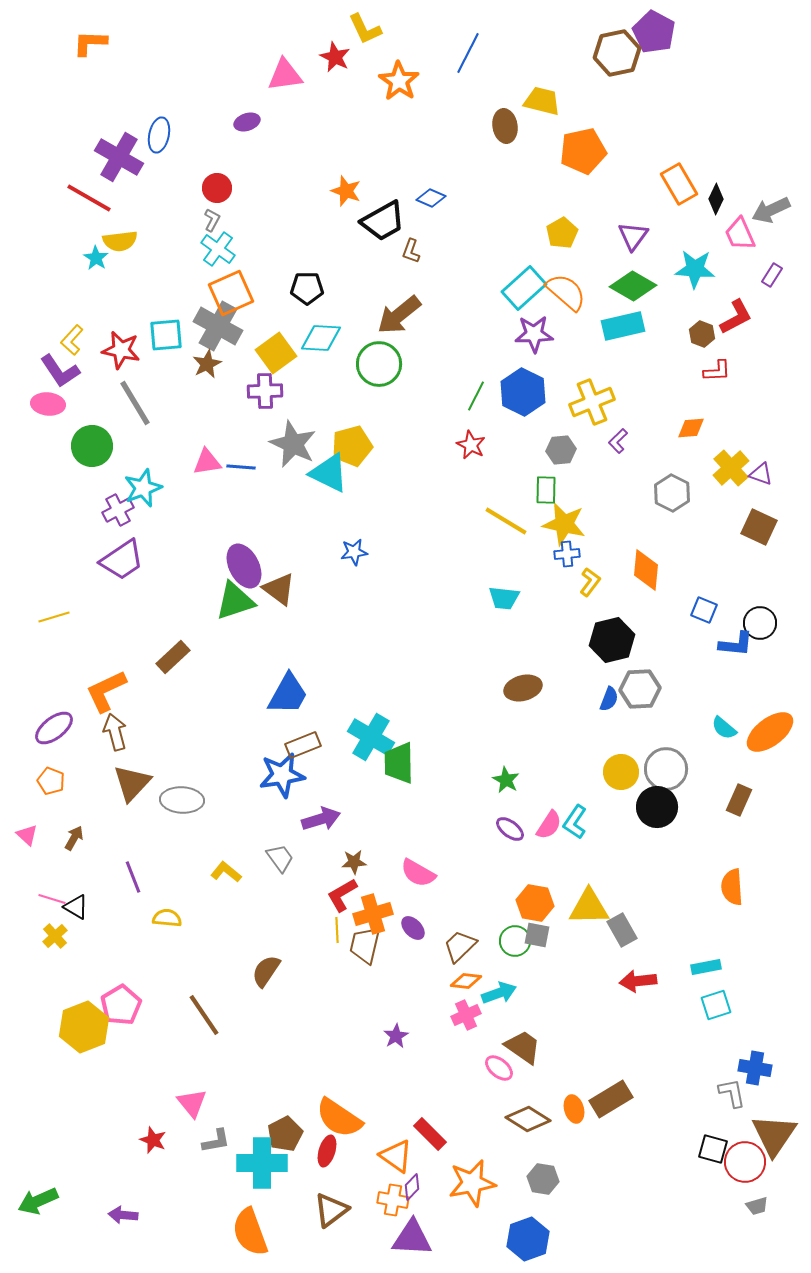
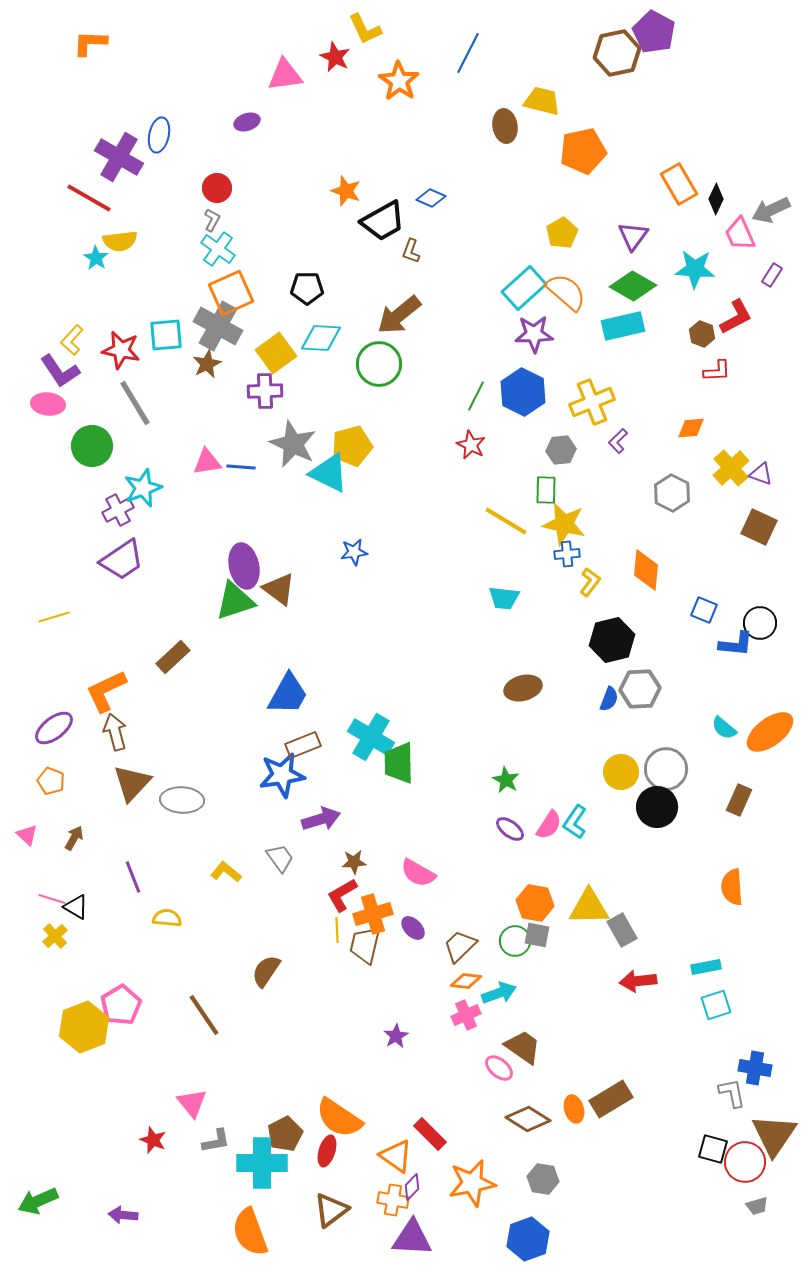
purple ellipse at (244, 566): rotated 15 degrees clockwise
